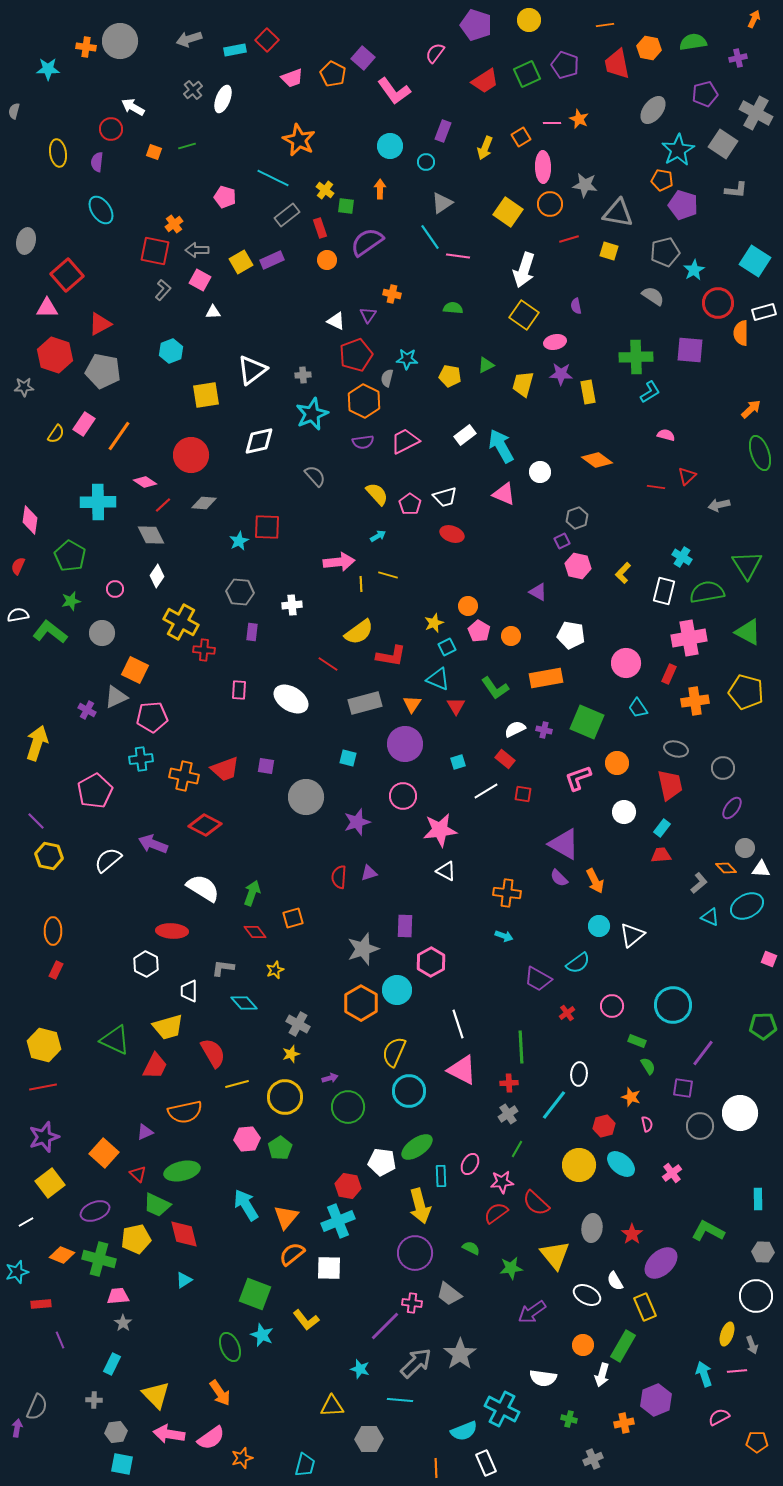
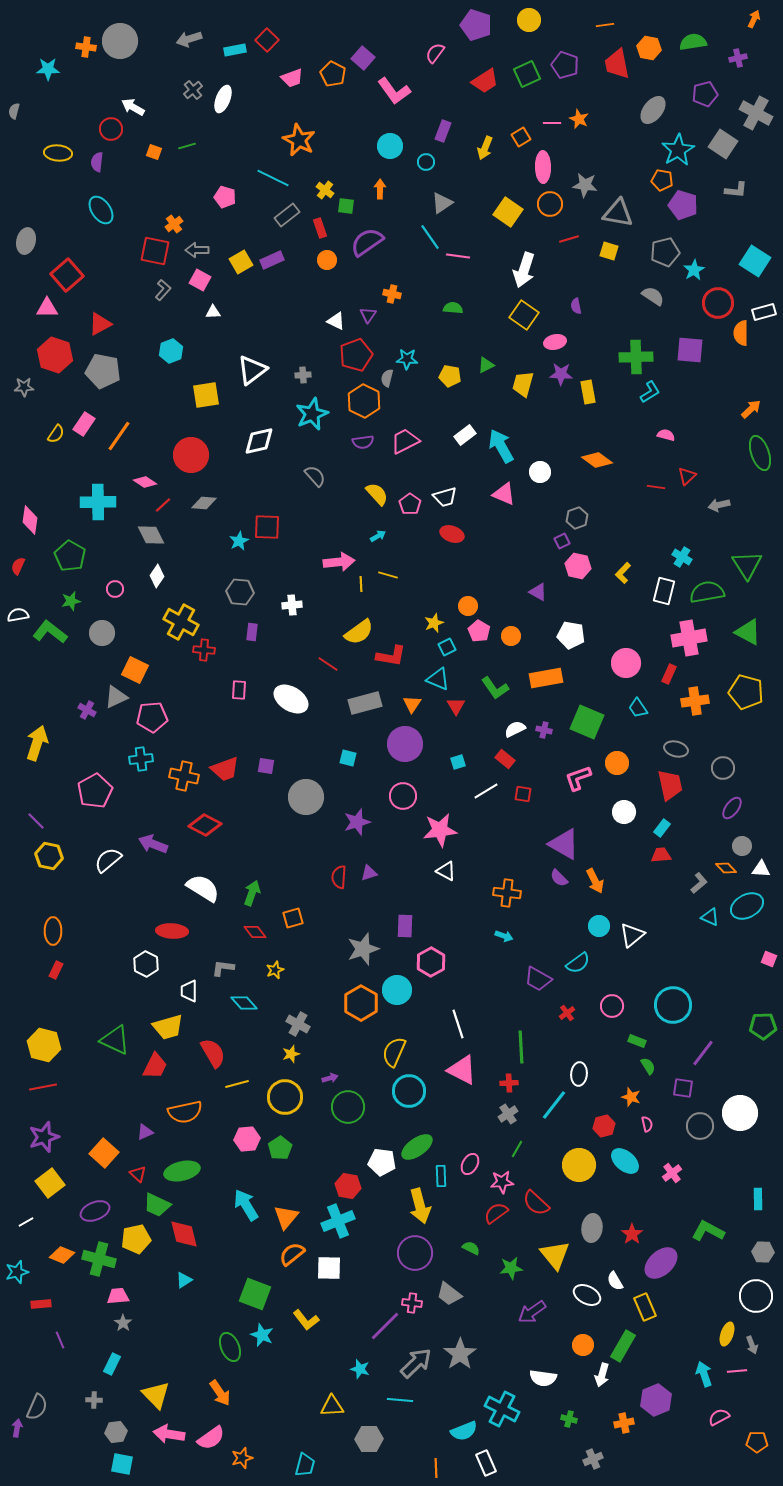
yellow ellipse at (58, 153): rotated 76 degrees counterclockwise
gray circle at (745, 848): moved 3 px left, 2 px up
cyan ellipse at (621, 1164): moved 4 px right, 3 px up
